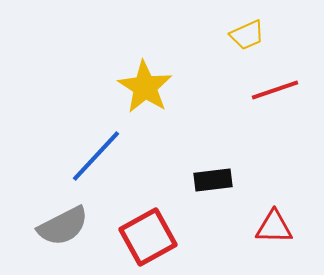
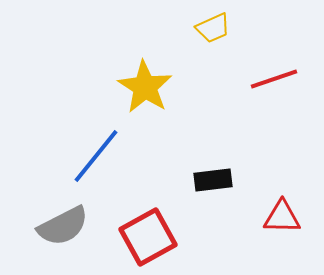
yellow trapezoid: moved 34 px left, 7 px up
red line: moved 1 px left, 11 px up
blue line: rotated 4 degrees counterclockwise
red triangle: moved 8 px right, 10 px up
